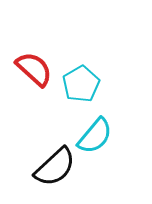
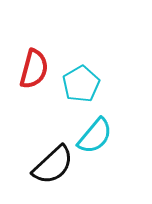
red semicircle: rotated 63 degrees clockwise
black semicircle: moved 2 px left, 2 px up
